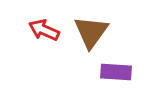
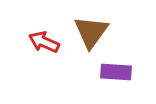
red arrow: moved 12 px down
